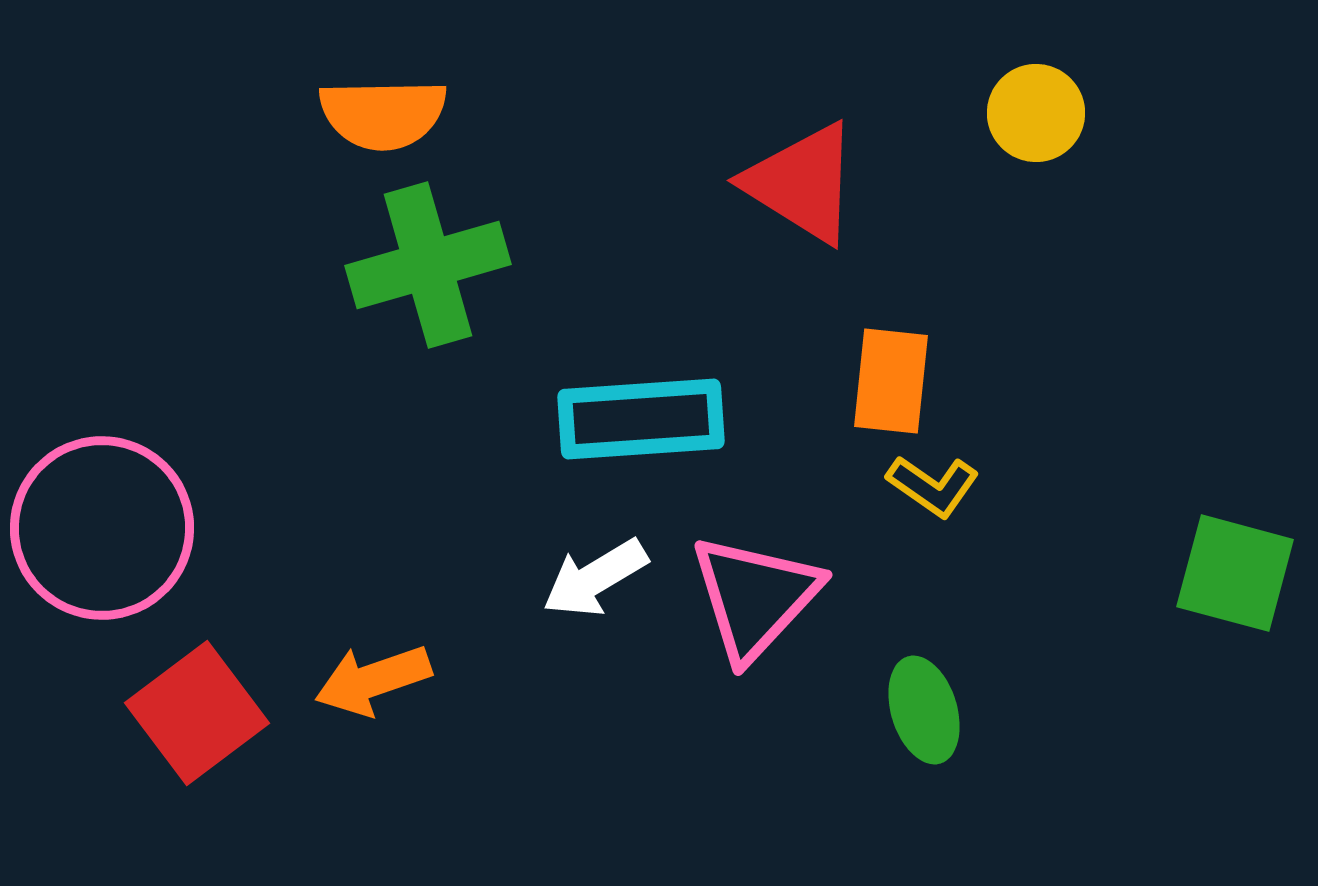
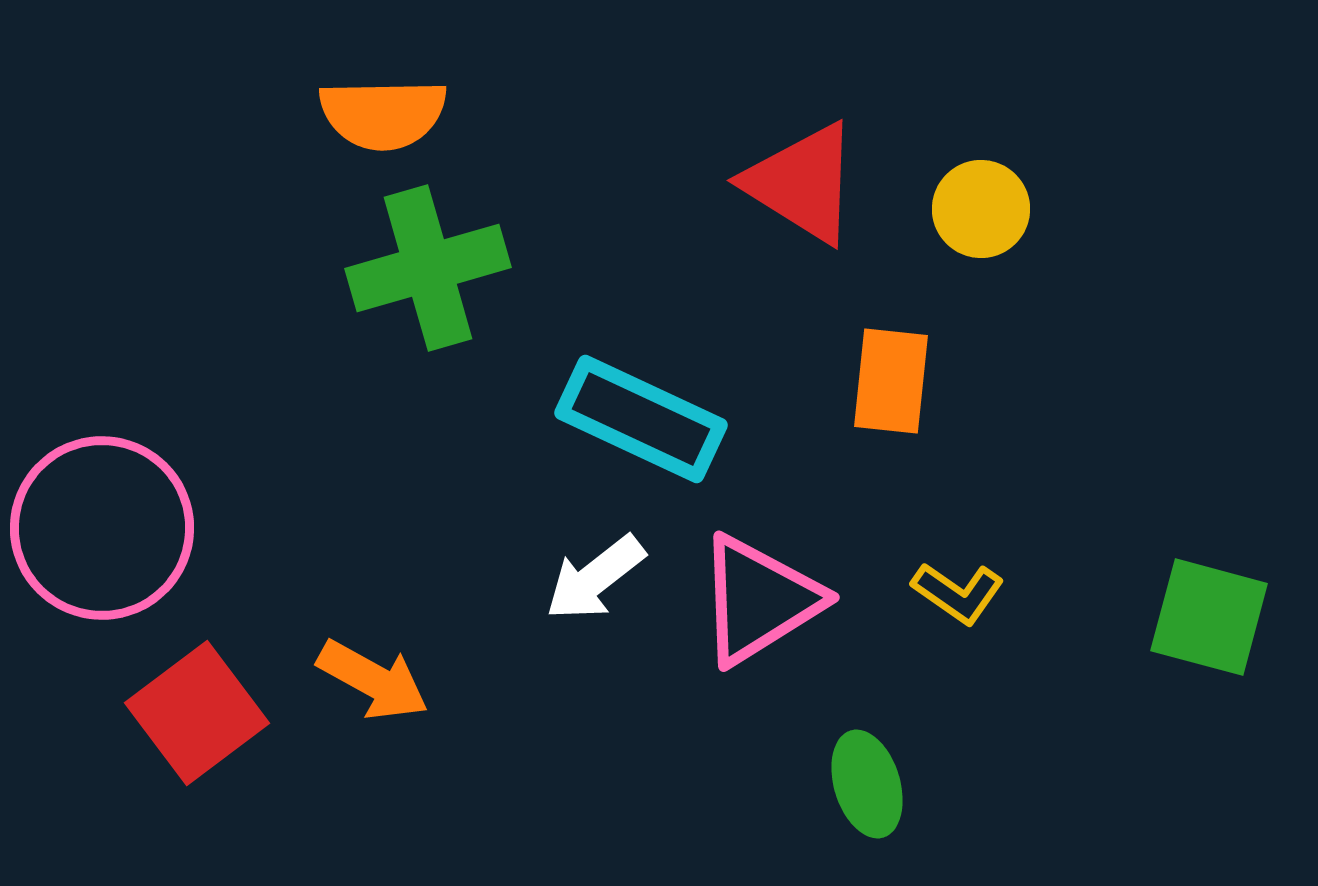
yellow circle: moved 55 px left, 96 px down
green cross: moved 3 px down
cyan rectangle: rotated 29 degrees clockwise
yellow L-shape: moved 25 px right, 107 px down
green square: moved 26 px left, 44 px down
white arrow: rotated 7 degrees counterclockwise
pink triangle: moved 4 px right, 3 px down; rotated 15 degrees clockwise
orange arrow: rotated 132 degrees counterclockwise
green ellipse: moved 57 px left, 74 px down
